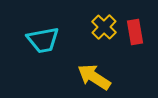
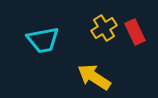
yellow cross: moved 1 px down; rotated 15 degrees clockwise
red rectangle: rotated 15 degrees counterclockwise
